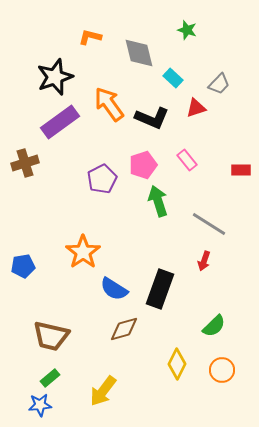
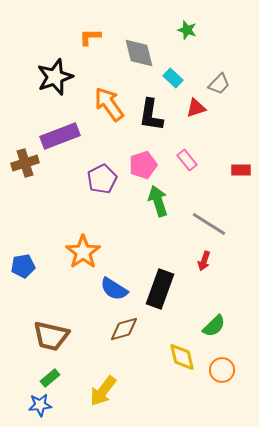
orange L-shape: rotated 15 degrees counterclockwise
black L-shape: moved 1 px left, 3 px up; rotated 76 degrees clockwise
purple rectangle: moved 14 px down; rotated 15 degrees clockwise
yellow diamond: moved 5 px right, 7 px up; rotated 40 degrees counterclockwise
